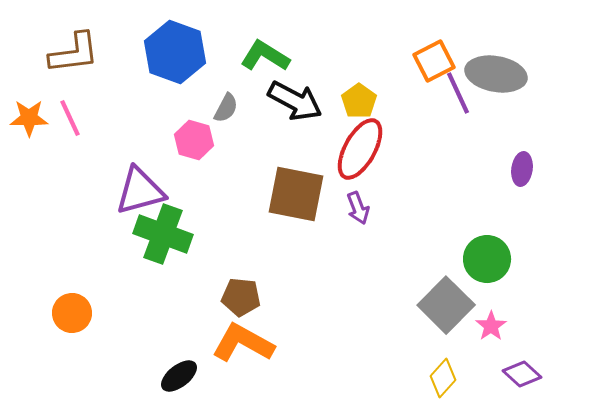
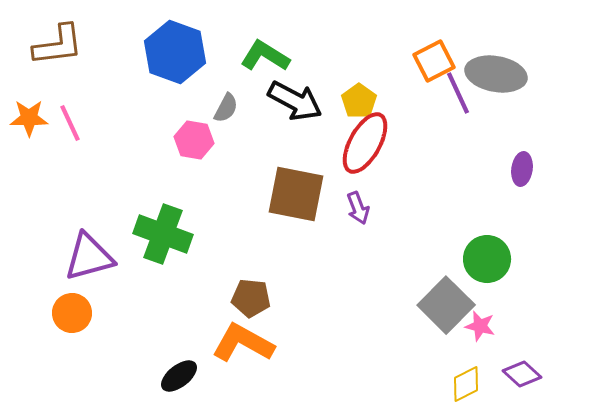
brown L-shape: moved 16 px left, 8 px up
pink line: moved 5 px down
pink hexagon: rotated 6 degrees counterclockwise
red ellipse: moved 5 px right, 6 px up
purple triangle: moved 51 px left, 66 px down
brown pentagon: moved 10 px right, 1 px down
pink star: moved 11 px left; rotated 24 degrees counterclockwise
yellow diamond: moved 23 px right, 6 px down; rotated 21 degrees clockwise
